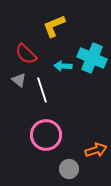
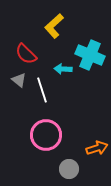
yellow L-shape: rotated 20 degrees counterclockwise
cyan cross: moved 2 px left, 3 px up
cyan arrow: moved 3 px down
orange arrow: moved 1 px right, 2 px up
